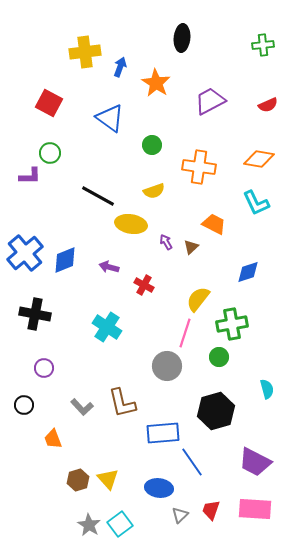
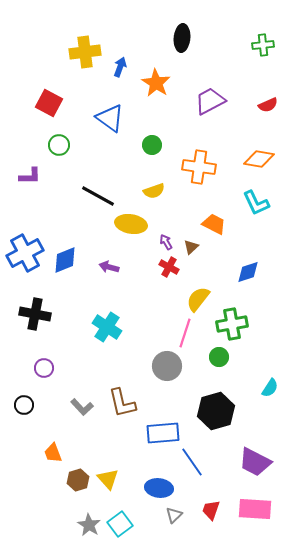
green circle at (50, 153): moved 9 px right, 8 px up
blue cross at (25, 253): rotated 12 degrees clockwise
red cross at (144, 285): moved 25 px right, 18 px up
cyan semicircle at (267, 389): moved 3 px right, 1 px up; rotated 48 degrees clockwise
orange trapezoid at (53, 439): moved 14 px down
gray triangle at (180, 515): moved 6 px left
